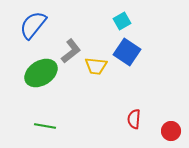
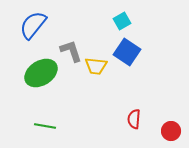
gray L-shape: rotated 70 degrees counterclockwise
